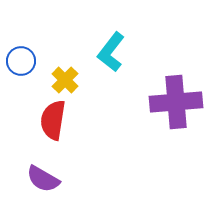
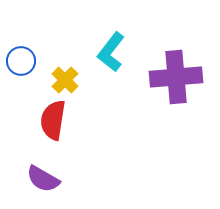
purple cross: moved 25 px up
